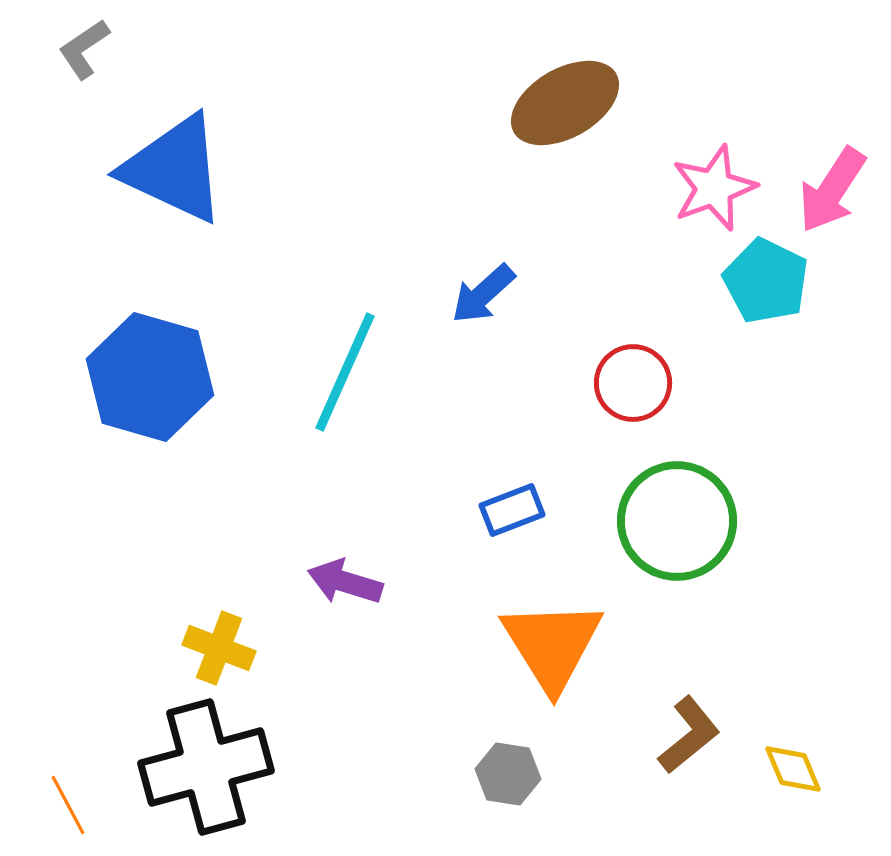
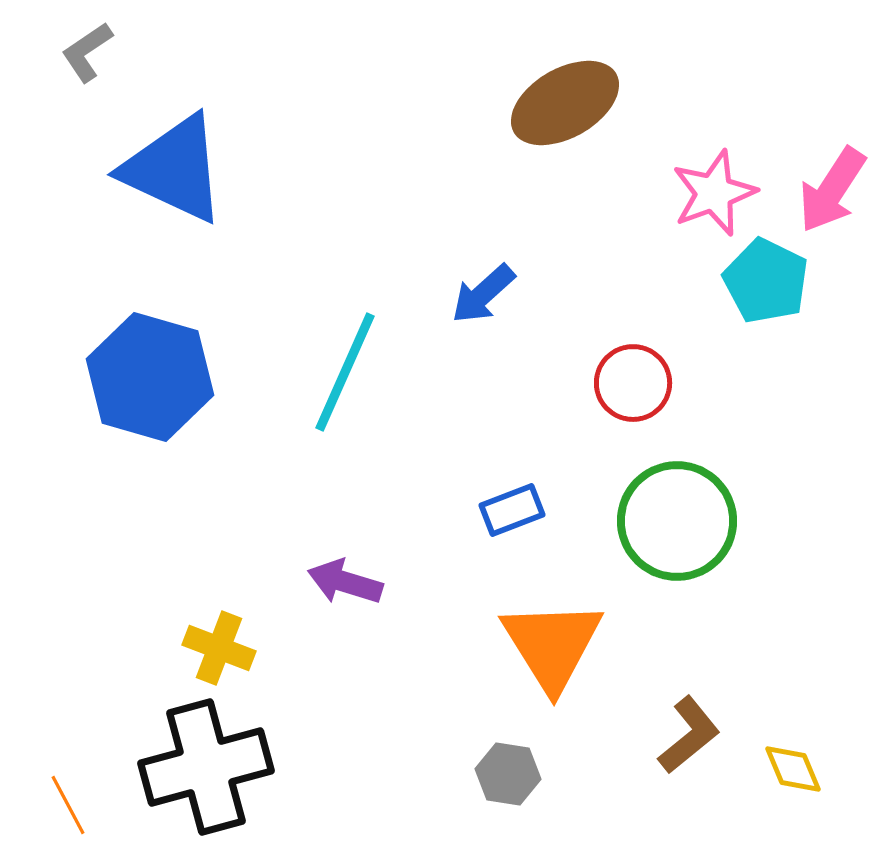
gray L-shape: moved 3 px right, 3 px down
pink star: moved 5 px down
